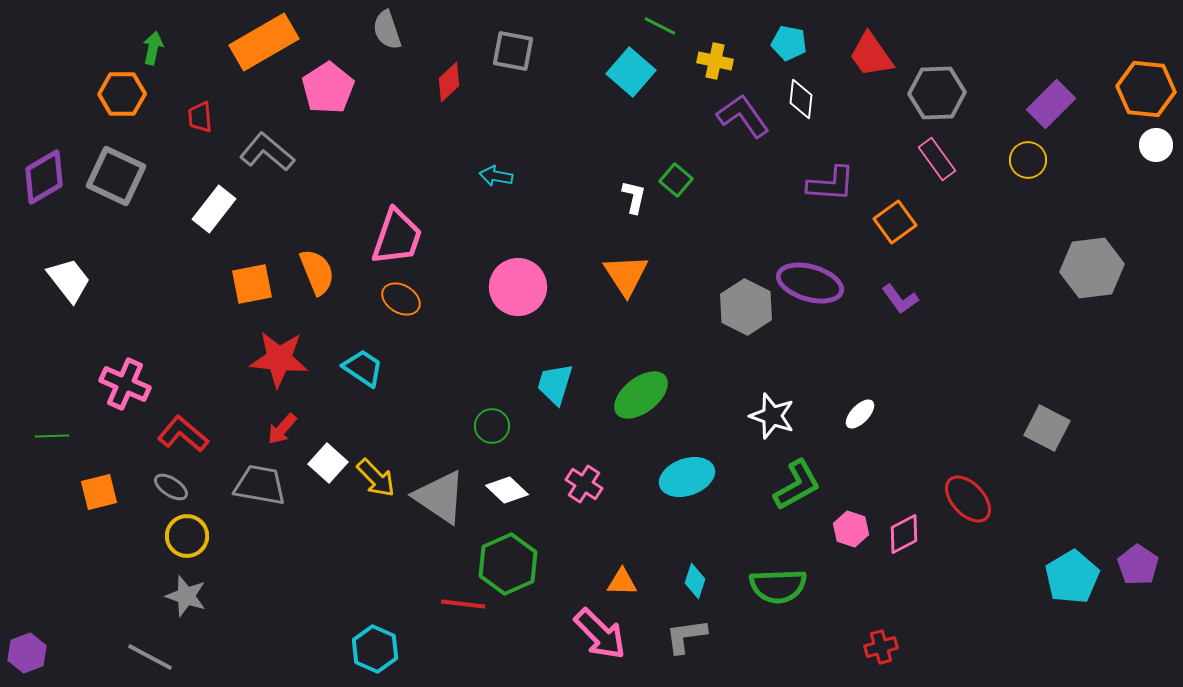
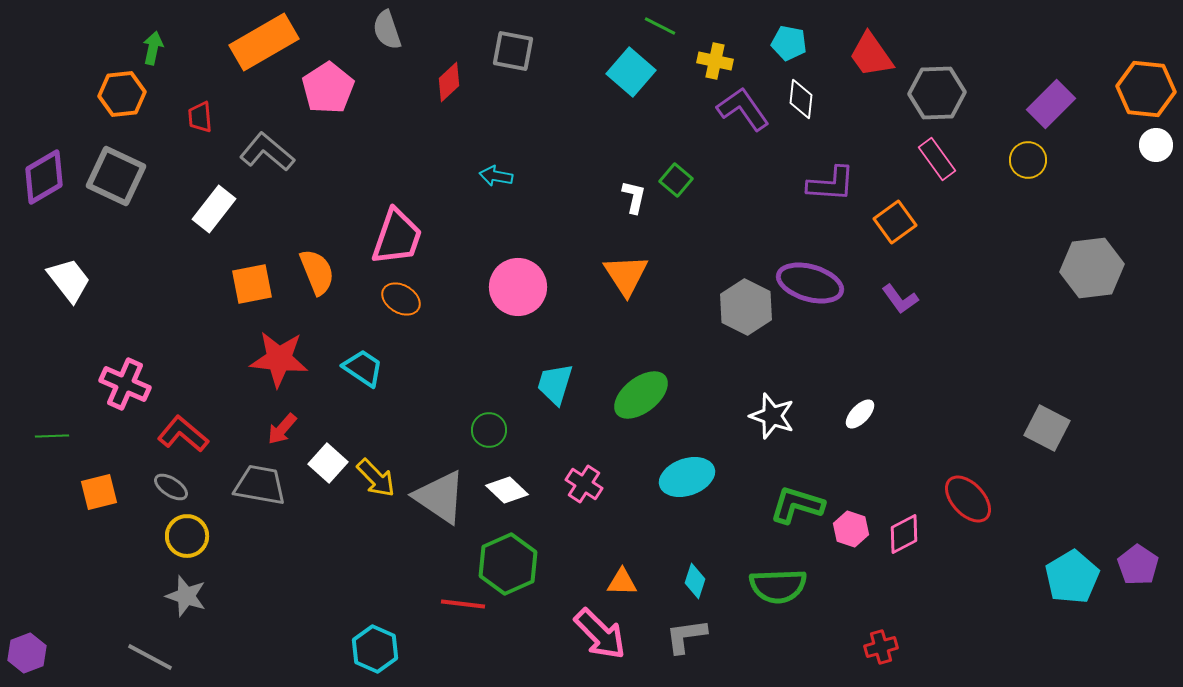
orange hexagon at (122, 94): rotated 6 degrees counterclockwise
purple L-shape at (743, 116): moved 7 px up
green circle at (492, 426): moved 3 px left, 4 px down
green L-shape at (797, 485): moved 20 px down; rotated 134 degrees counterclockwise
